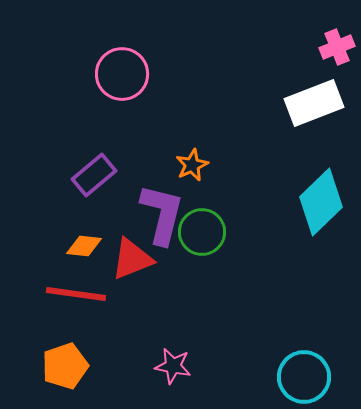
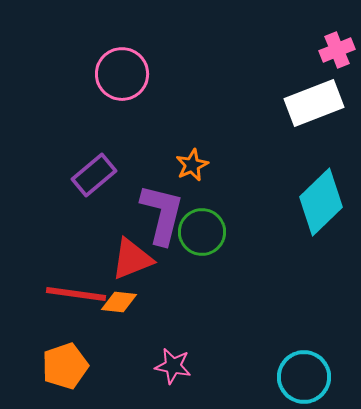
pink cross: moved 3 px down
orange diamond: moved 35 px right, 56 px down
